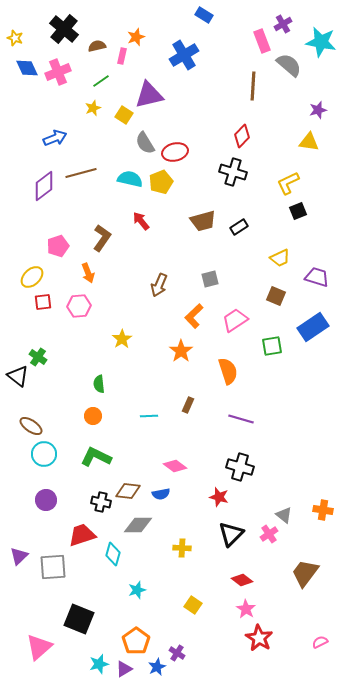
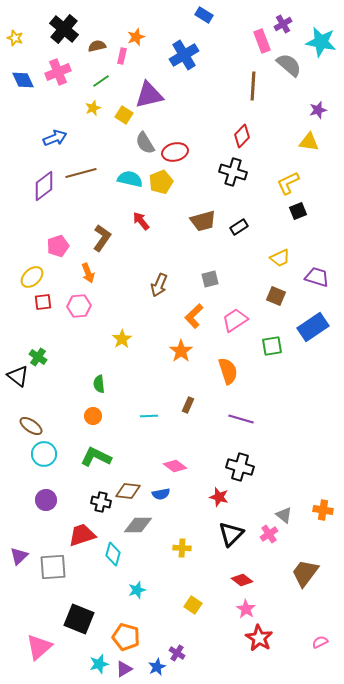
blue diamond at (27, 68): moved 4 px left, 12 px down
orange pentagon at (136, 641): moved 10 px left, 4 px up; rotated 20 degrees counterclockwise
